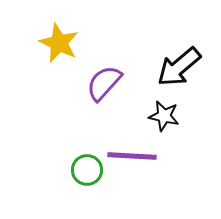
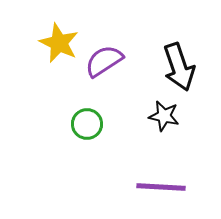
black arrow: rotated 69 degrees counterclockwise
purple semicircle: moved 22 px up; rotated 15 degrees clockwise
purple line: moved 29 px right, 31 px down
green circle: moved 46 px up
